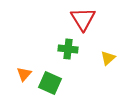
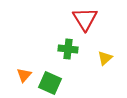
red triangle: moved 2 px right
yellow triangle: moved 3 px left
orange triangle: moved 1 px down
